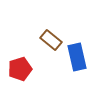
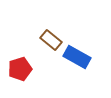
blue rectangle: rotated 48 degrees counterclockwise
